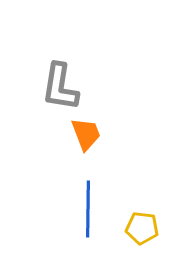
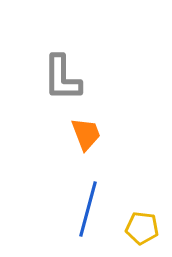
gray L-shape: moved 2 px right, 9 px up; rotated 9 degrees counterclockwise
blue line: rotated 14 degrees clockwise
